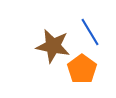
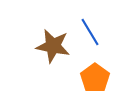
orange pentagon: moved 13 px right, 9 px down
